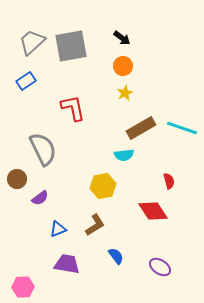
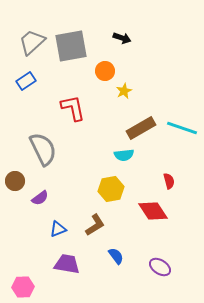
black arrow: rotated 18 degrees counterclockwise
orange circle: moved 18 px left, 5 px down
yellow star: moved 1 px left, 2 px up
brown circle: moved 2 px left, 2 px down
yellow hexagon: moved 8 px right, 3 px down
